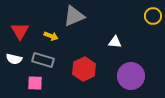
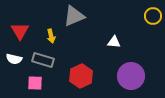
yellow arrow: rotated 56 degrees clockwise
white triangle: moved 1 px left
red hexagon: moved 3 px left, 7 px down
